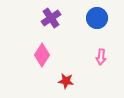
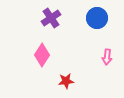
pink arrow: moved 6 px right
red star: rotated 14 degrees counterclockwise
